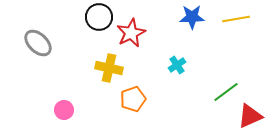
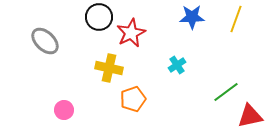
yellow line: rotated 60 degrees counterclockwise
gray ellipse: moved 7 px right, 2 px up
red triangle: rotated 12 degrees clockwise
